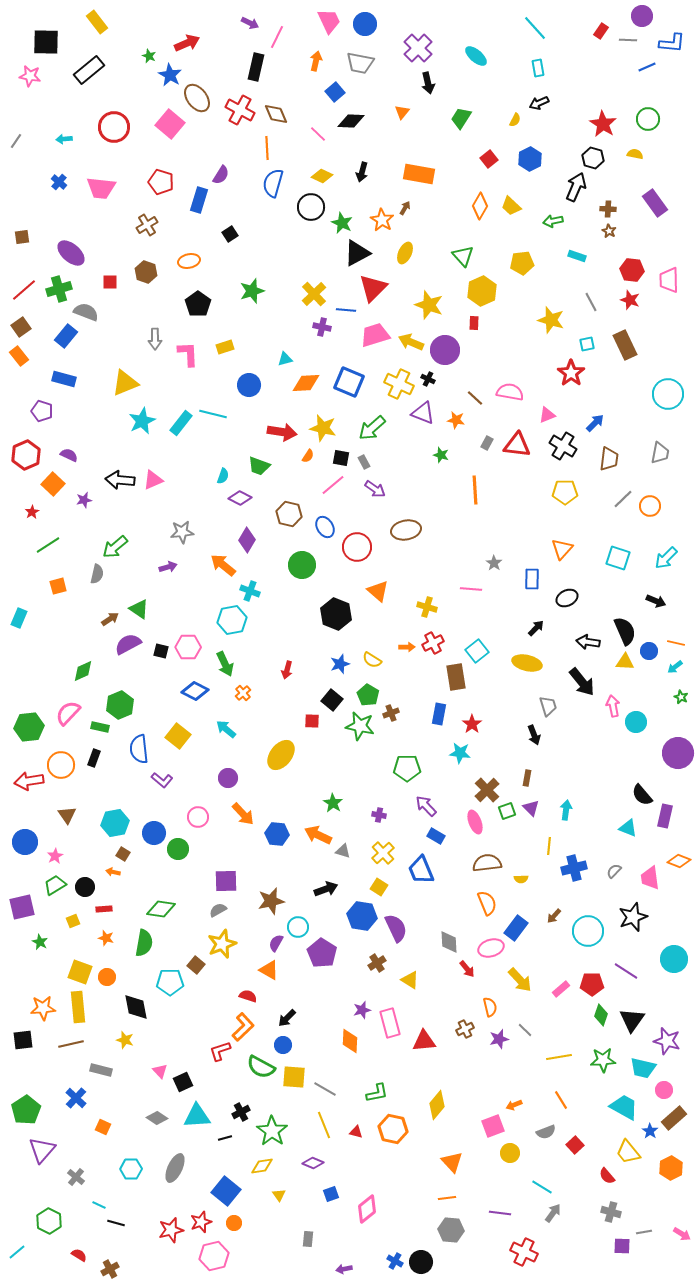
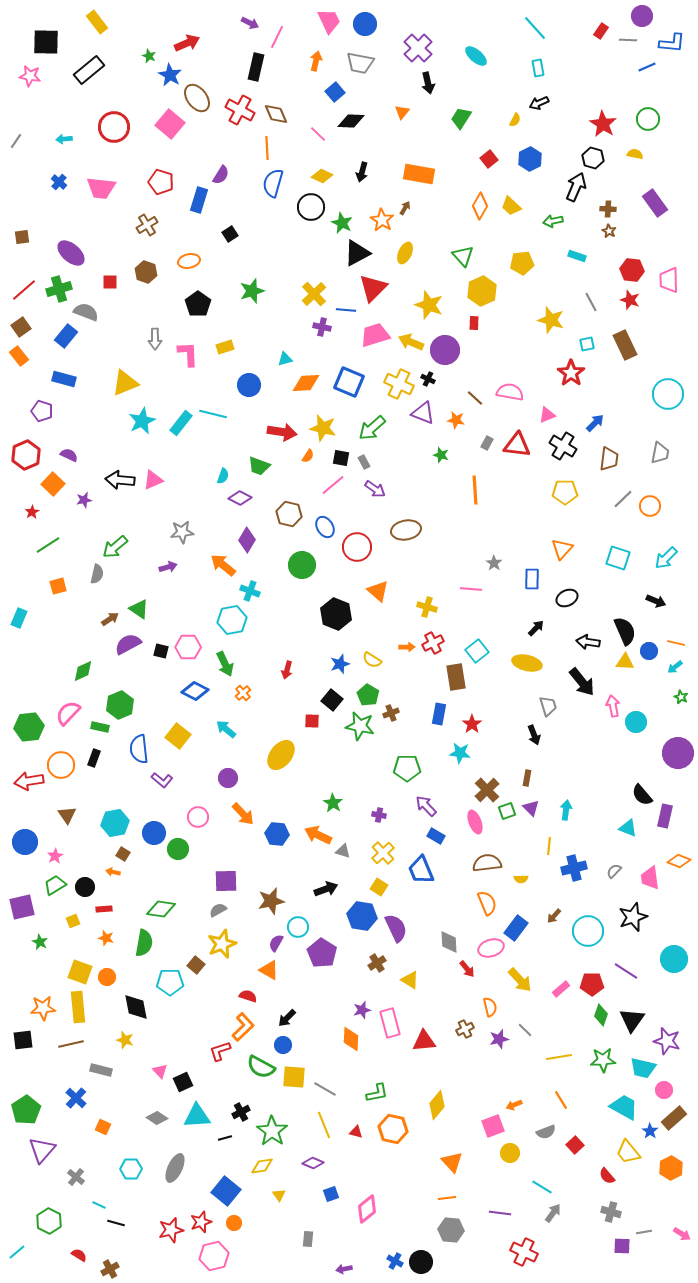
orange diamond at (350, 1041): moved 1 px right, 2 px up
